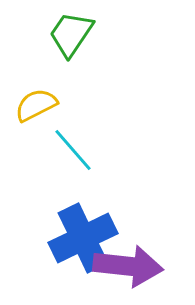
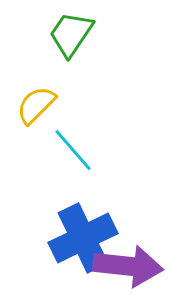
yellow semicircle: rotated 18 degrees counterclockwise
